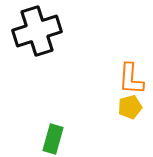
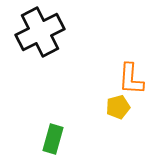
black cross: moved 3 px right, 1 px down; rotated 9 degrees counterclockwise
yellow pentagon: moved 12 px left
